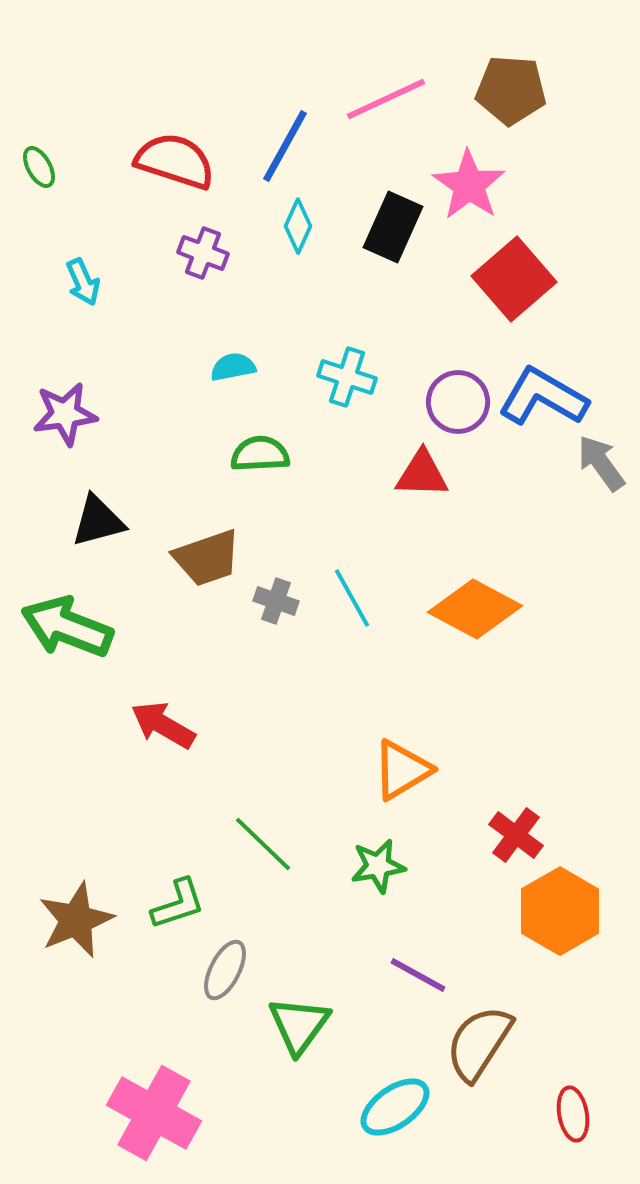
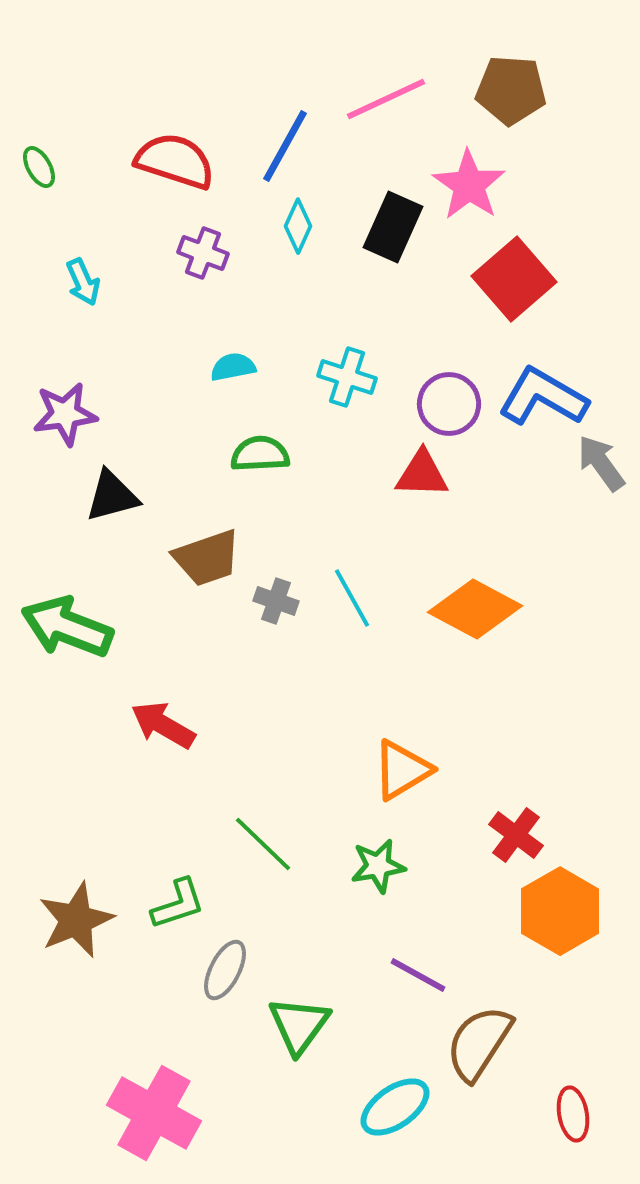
purple circle: moved 9 px left, 2 px down
black triangle: moved 14 px right, 25 px up
